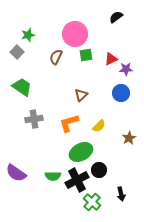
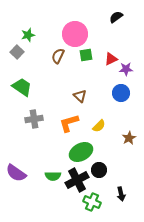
brown semicircle: moved 2 px right, 1 px up
brown triangle: moved 1 px left, 1 px down; rotated 32 degrees counterclockwise
green cross: rotated 18 degrees counterclockwise
